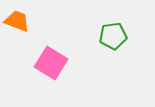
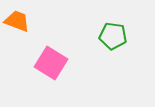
green pentagon: rotated 16 degrees clockwise
